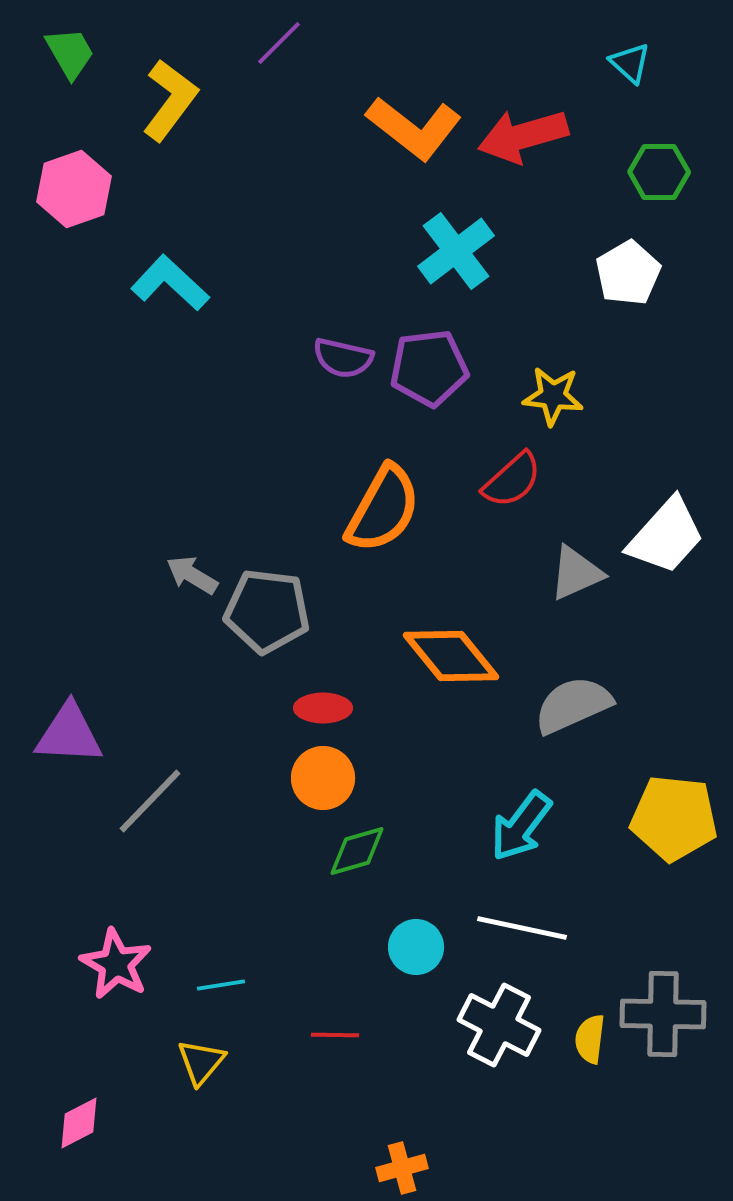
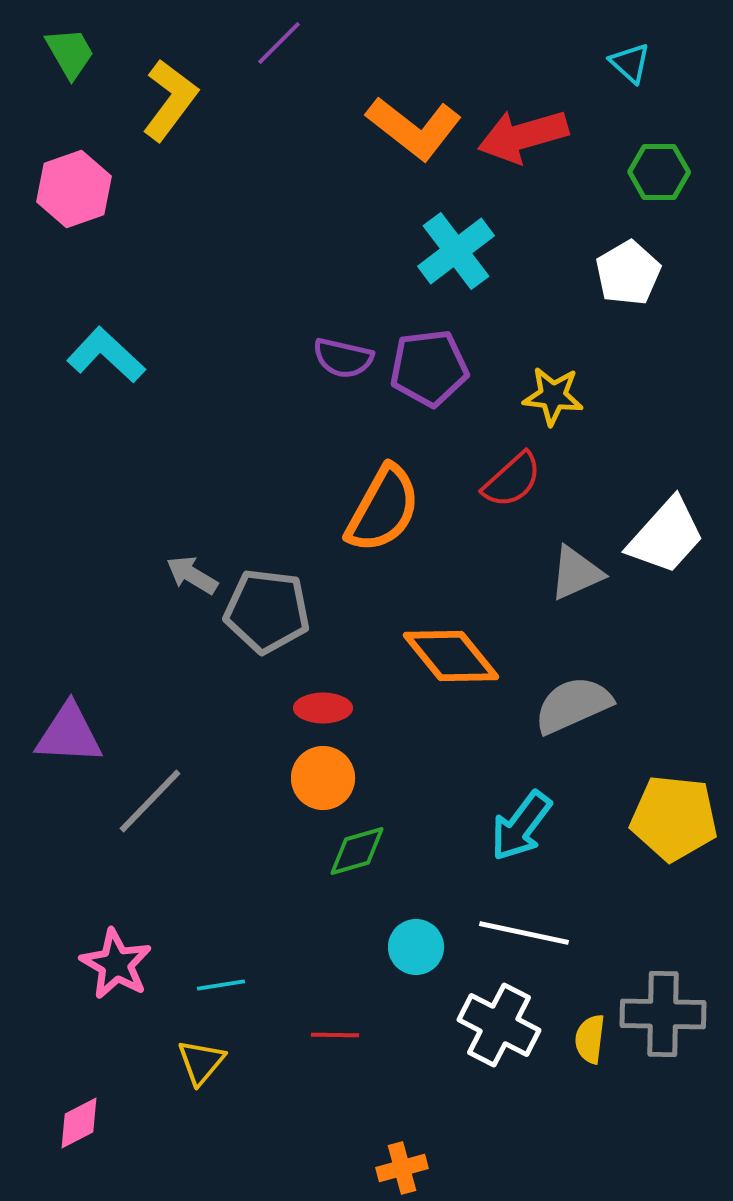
cyan L-shape: moved 64 px left, 72 px down
white line: moved 2 px right, 5 px down
